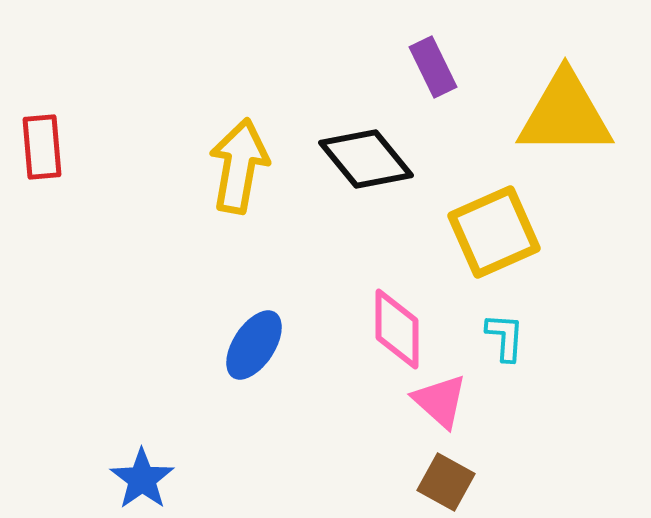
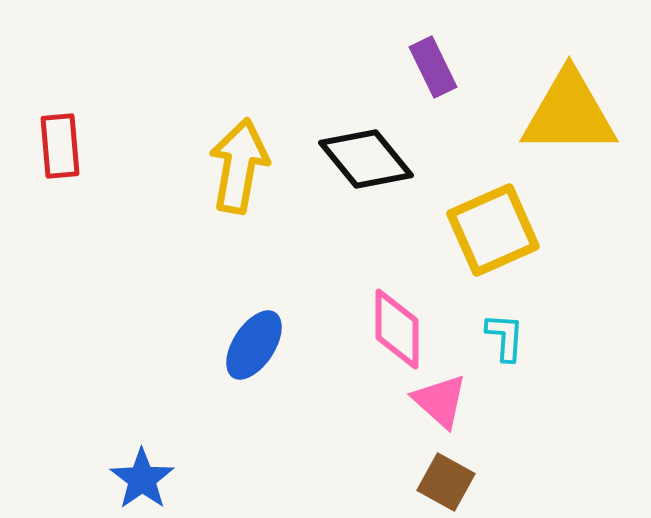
yellow triangle: moved 4 px right, 1 px up
red rectangle: moved 18 px right, 1 px up
yellow square: moved 1 px left, 2 px up
